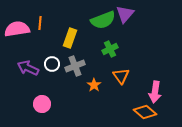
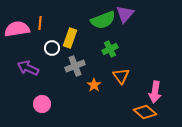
white circle: moved 16 px up
